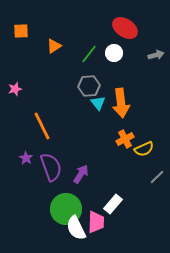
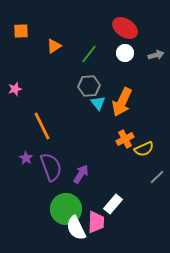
white circle: moved 11 px right
orange arrow: moved 1 px right, 1 px up; rotated 32 degrees clockwise
